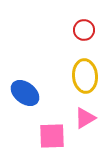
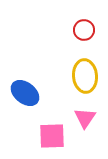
pink triangle: rotated 25 degrees counterclockwise
